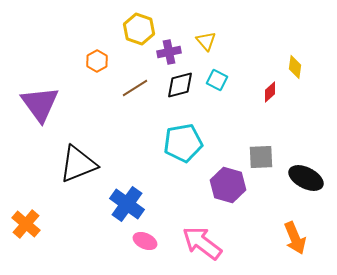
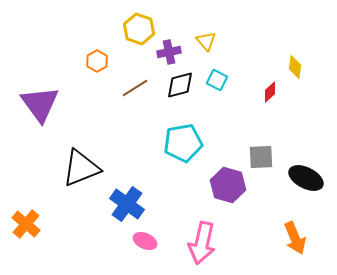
black triangle: moved 3 px right, 4 px down
pink arrow: rotated 114 degrees counterclockwise
